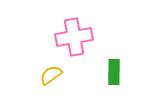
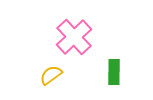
pink cross: rotated 33 degrees counterclockwise
